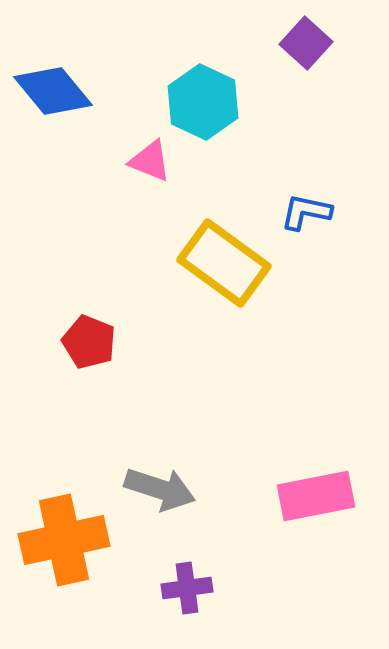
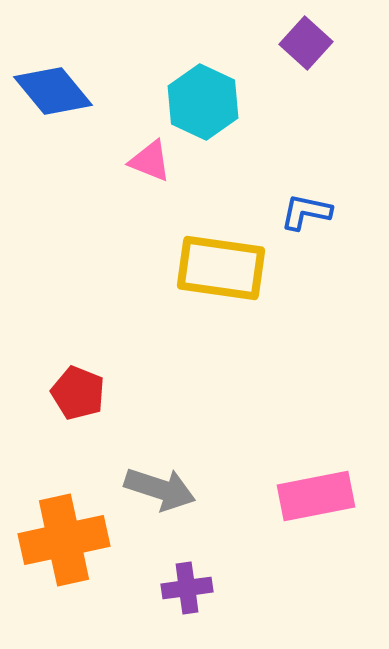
yellow rectangle: moved 3 px left, 5 px down; rotated 28 degrees counterclockwise
red pentagon: moved 11 px left, 51 px down
